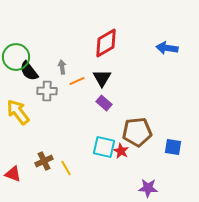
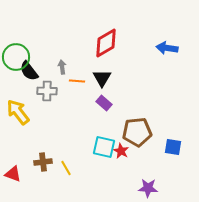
orange line: rotated 28 degrees clockwise
brown cross: moved 1 px left, 1 px down; rotated 18 degrees clockwise
